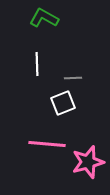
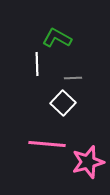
green L-shape: moved 13 px right, 20 px down
white square: rotated 25 degrees counterclockwise
